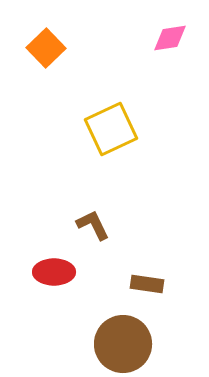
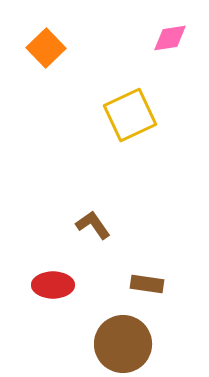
yellow square: moved 19 px right, 14 px up
brown L-shape: rotated 9 degrees counterclockwise
red ellipse: moved 1 px left, 13 px down
